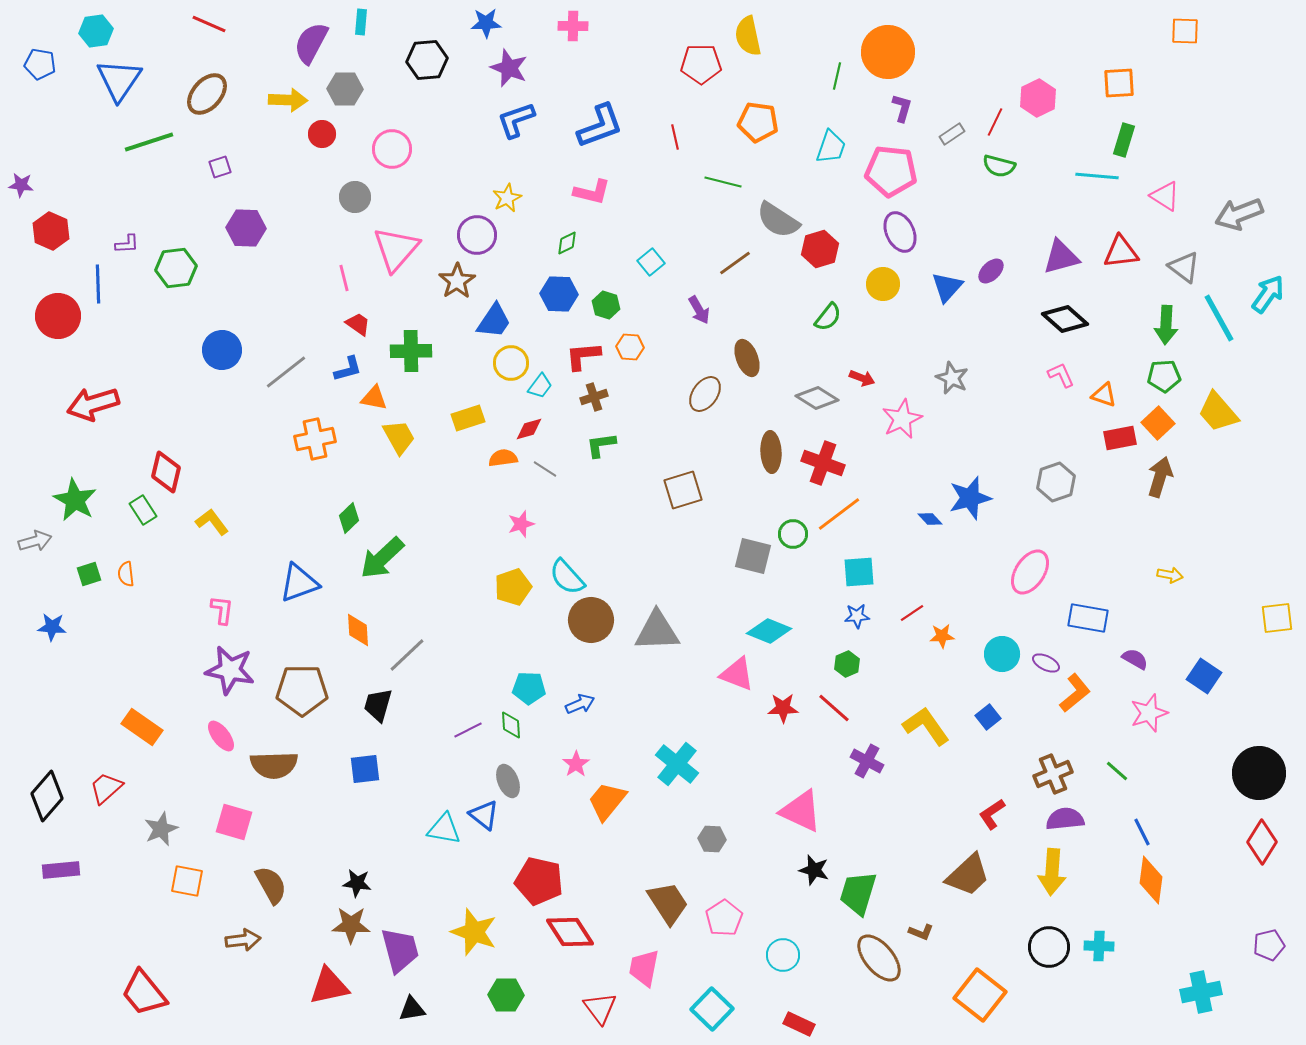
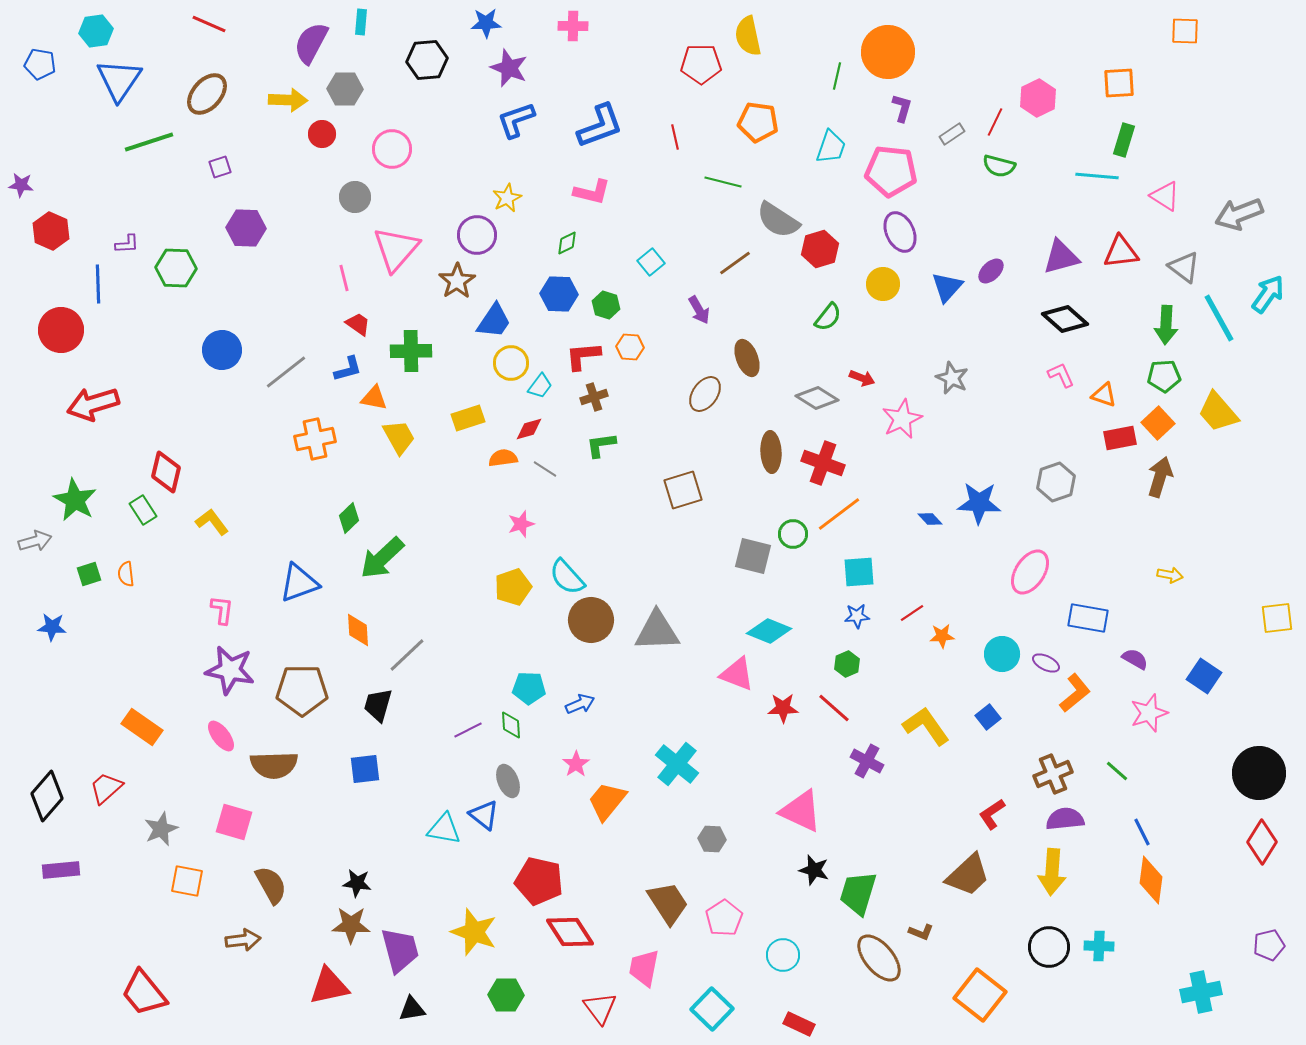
green hexagon at (176, 268): rotated 9 degrees clockwise
red circle at (58, 316): moved 3 px right, 14 px down
blue star at (970, 498): moved 9 px right, 5 px down; rotated 18 degrees clockwise
